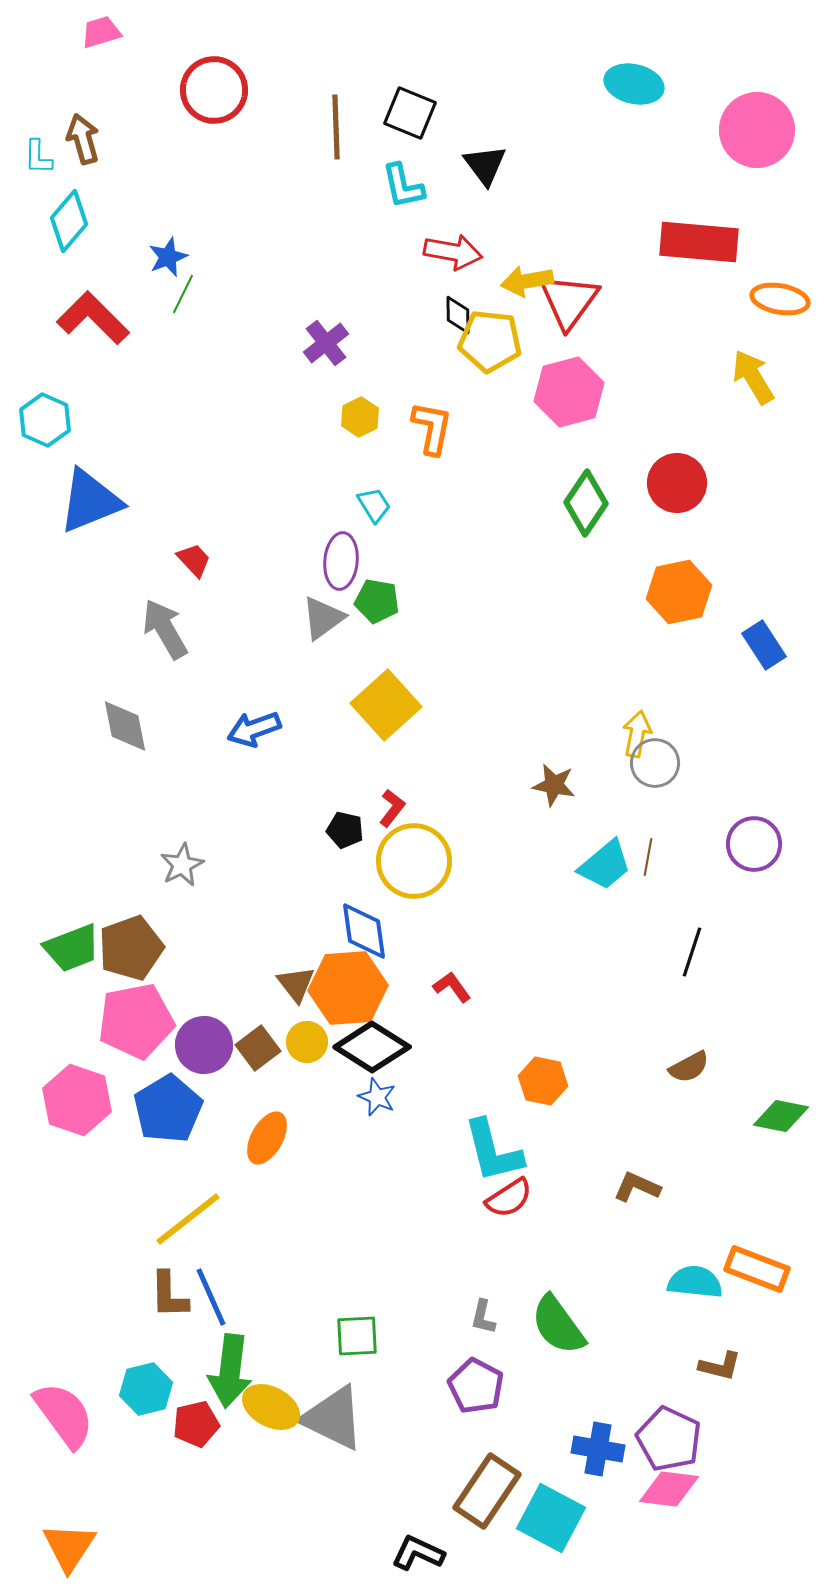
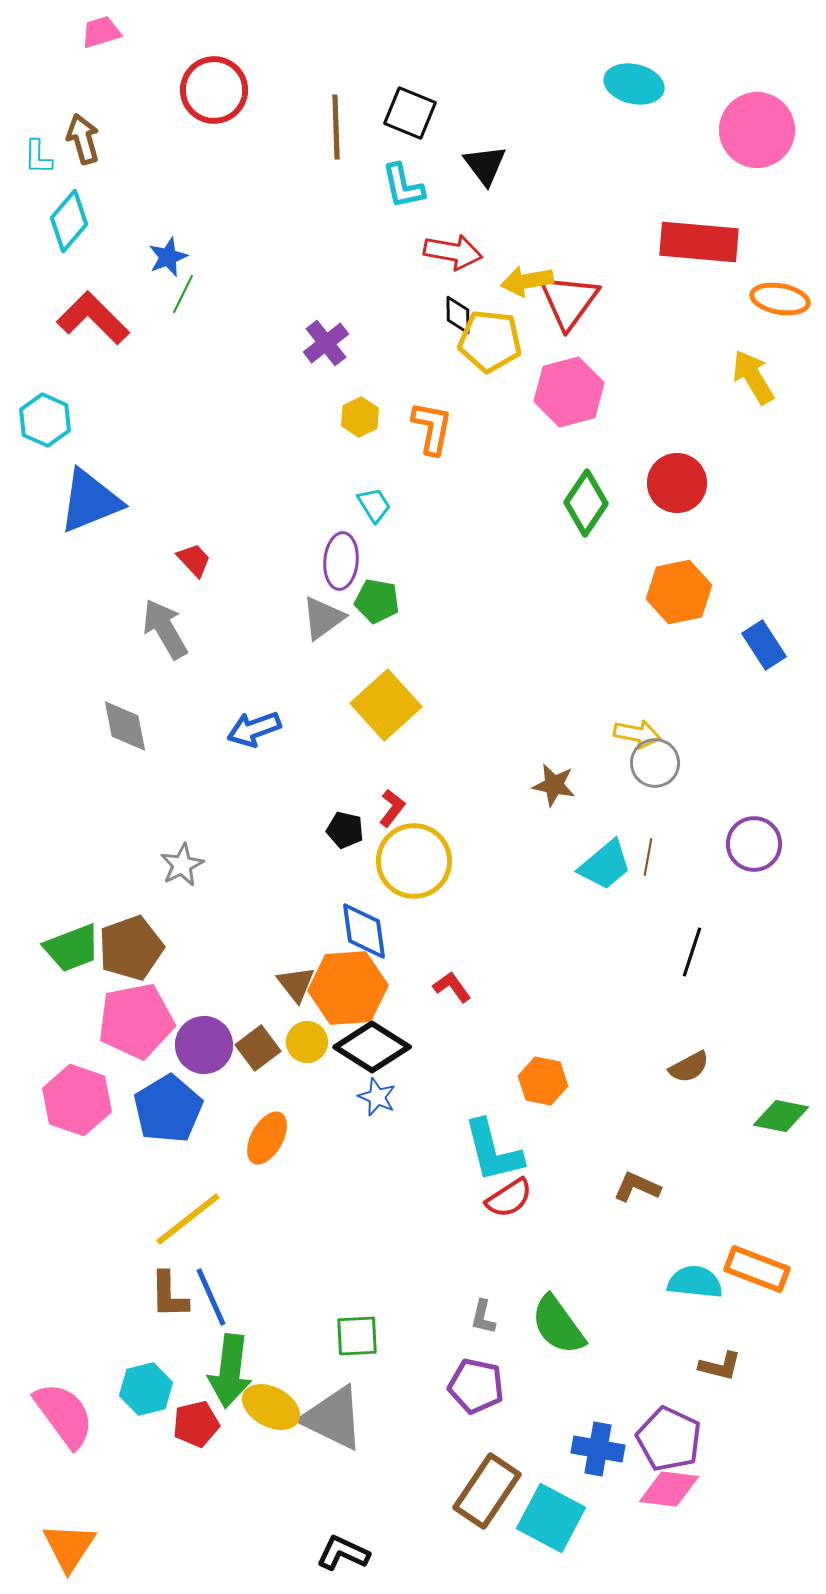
yellow arrow at (637, 734): rotated 90 degrees clockwise
purple pentagon at (476, 1386): rotated 16 degrees counterclockwise
black L-shape at (418, 1553): moved 75 px left
